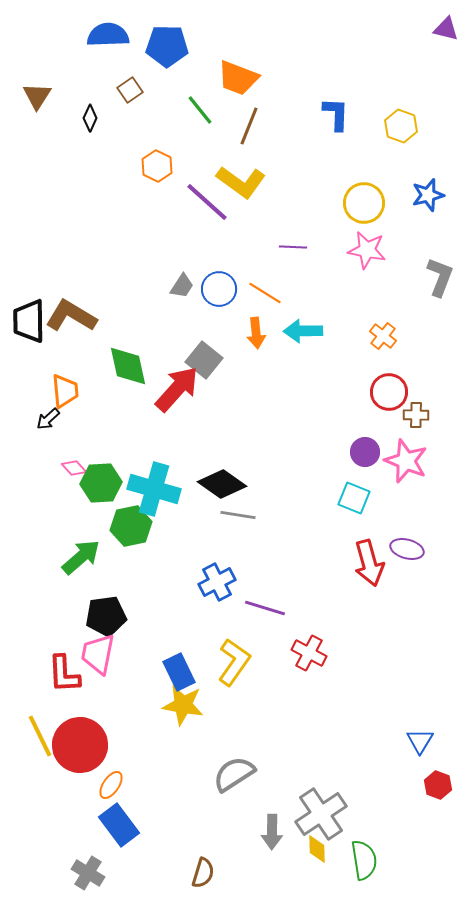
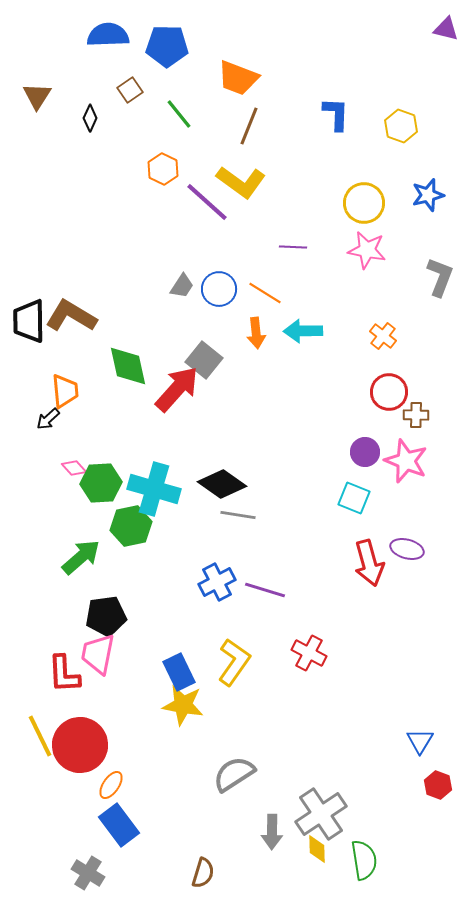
green line at (200, 110): moved 21 px left, 4 px down
orange hexagon at (157, 166): moved 6 px right, 3 px down
purple line at (265, 608): moved 18 px up
